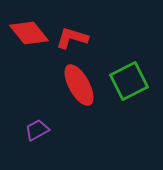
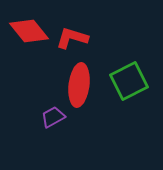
red diamond: moved 2 px up
red ellipse: rotated 36 degrees clockwise
purple trapezoid: moved 16 px right, 13 px up
